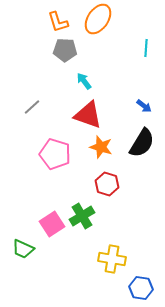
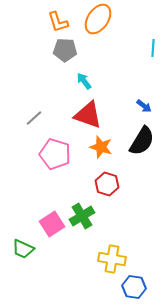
cyan line: moved 7 px right
gray line: moved 2 px right, 11 px down
black semicircle: moved 2 px up
blue hexagon: moved 7 px left, 1 px up
